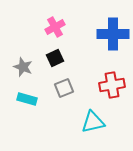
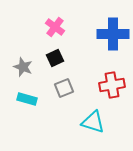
pink cross: rotated 24 degrees counterclockwise
cyan triangle: rotated 30 degrees clockwise
